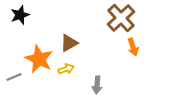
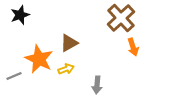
gray line: moved 1 px up
